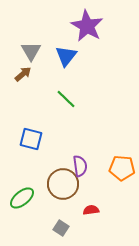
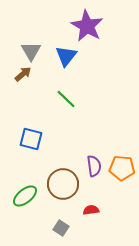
purple semicircle: moved 14 px right
green ellipse: moved 3 px right, 2 px up
